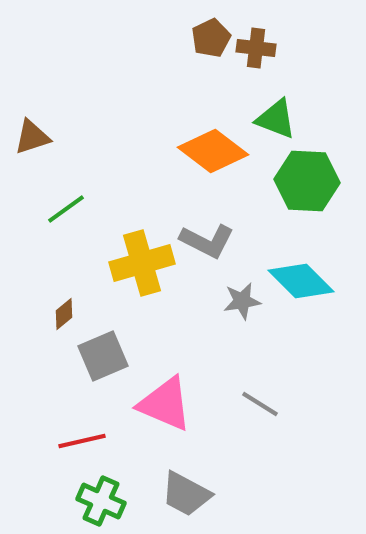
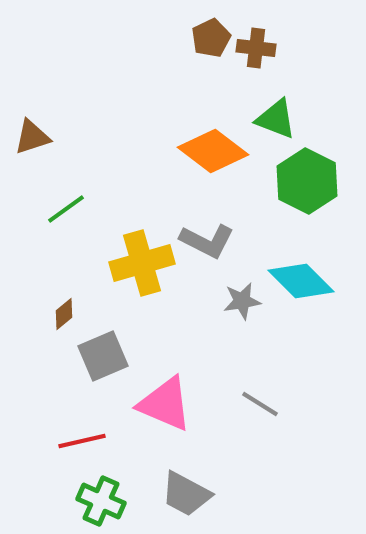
green hexagon: rotated 24 degrees clockwise
